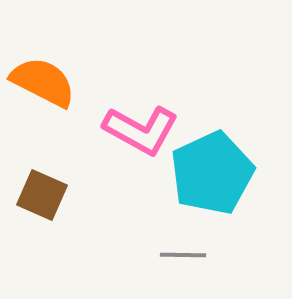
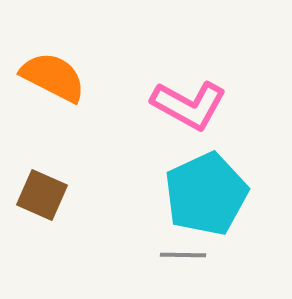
orange semicircle: moved 10 px right, 5 px up
pink L-shape: moved 48 px right, 25 px up
cyan pentagon: moved 6 px left, 21 px down
